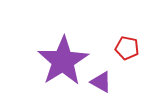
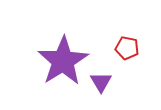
purple triangle: rotated 30 degrees clockwise
